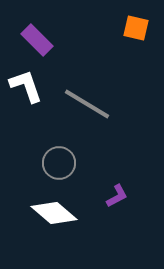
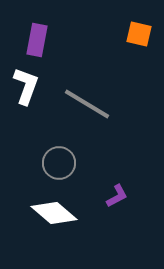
orange square: moved 3 px right, 6 px down
purple rectangle: rotated 56 degrees clockwise
white L-shape: rotated 39 degrees clockwise
